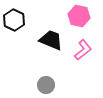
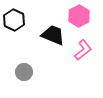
pink hexagon: rotated 20 degrees clockwise
black trapezoid: moved 2 px right, 5 px up
gray circle: moved 22 px left, 13 px up
